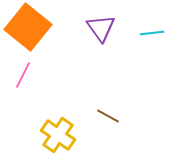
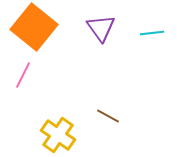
orange square: moved 6 px right
